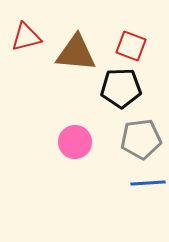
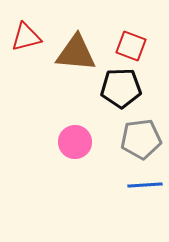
blue line: moved 3 px left, 2 px down
